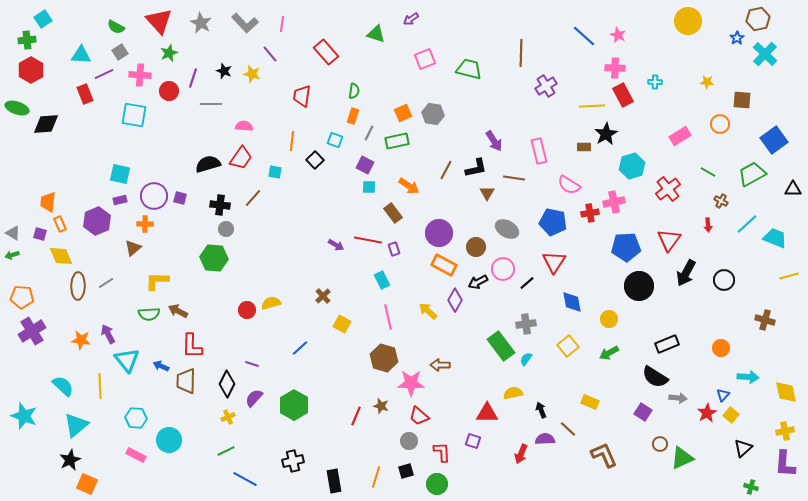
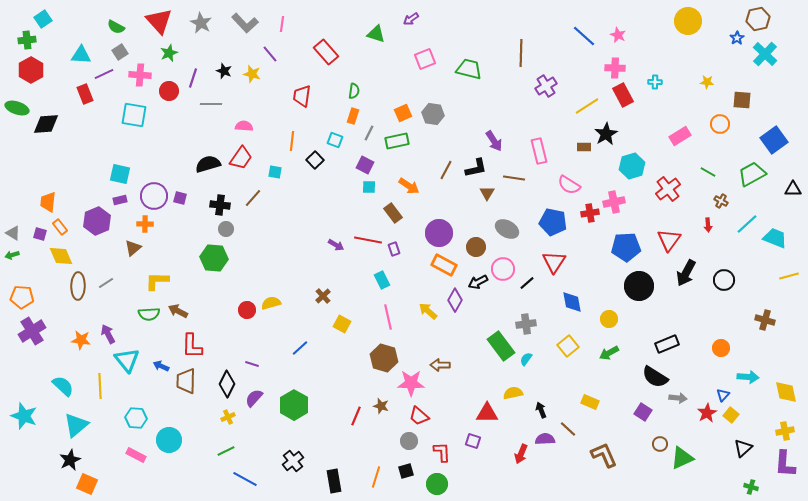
yellow line at (592, 106): moved 5 px left; rotated 30 degrees counterclockwise
orange rectangle at (60, 224): moved 3 px down; rotated 14 degrees counterclockwise
black cross at (293, 461): rotated 25 degrees counterclockwise
